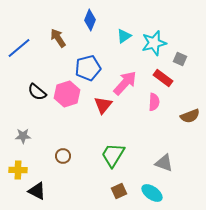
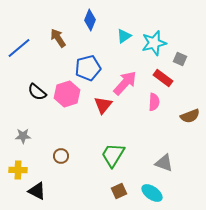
brown circle: moved 2 px left
